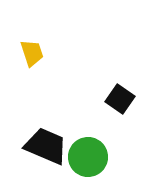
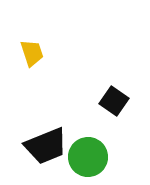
black square: moved 6 px left, 2 px down
black trapezoid: rotated 135 degrees clockwise
